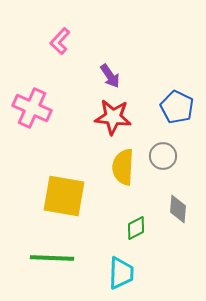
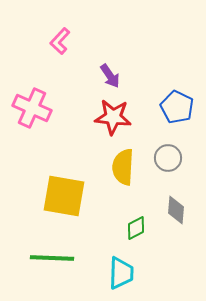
gray circle: moved 5 px right, 2 px down
gray diamond: moved 2 px left, 1 px down
